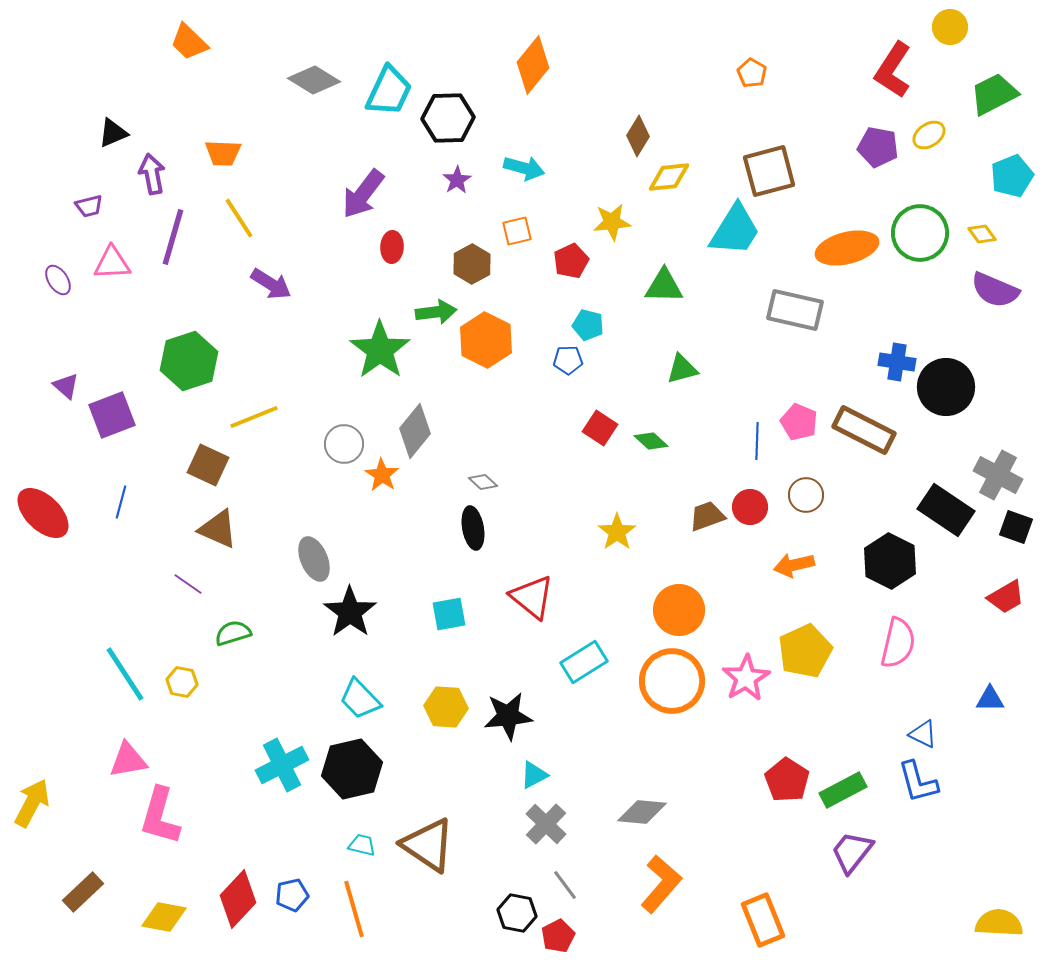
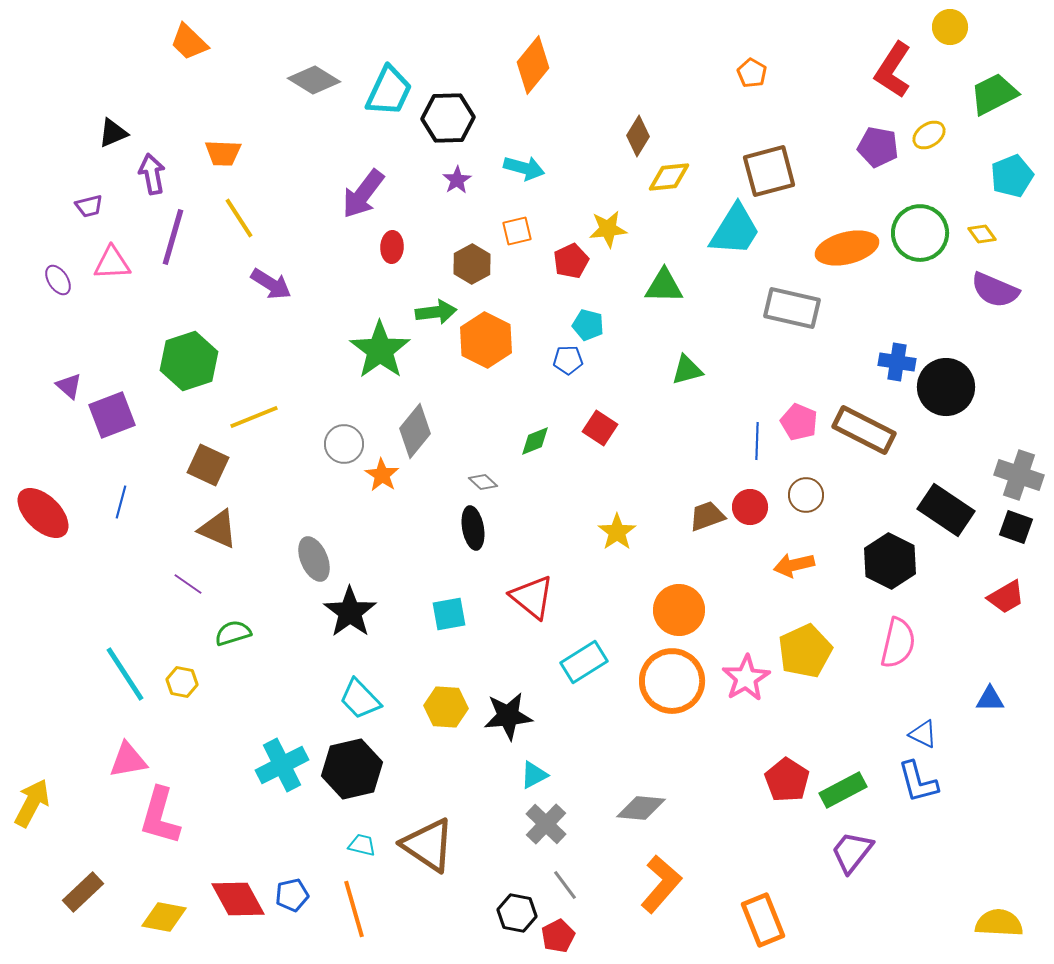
yellow star at (612, 222): moved 4 px left, 7 px down
gray rectangle at (795, 310): moved 3 px left, 2 px up
green triangle at (682, 369): moved 5 px right, 1 px down
purple triangle at (66, 386): moved 3 px right
green diamond at (651, 441): moved 116 px left; rotated 64 degrees counterclockwise
gray cross at (998, 475): moved 21 px right; rotated 9 degrees counterclockwise
gray diamond at (642, 812): moved 1 px left, 4 px up
red diamond at (238, 899): rotated 72 degrees counterclockwise
